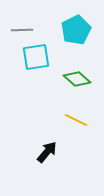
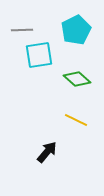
cyan square: moved 3 px right, 2 px up
